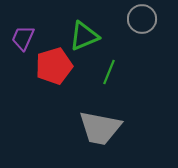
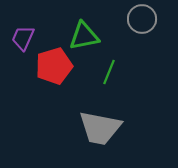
green triangle: rotated 12 degrees clockwise
